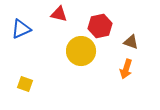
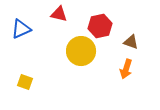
yellow square: moved 2 px up
